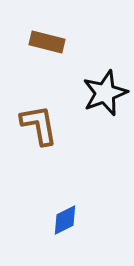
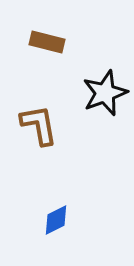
blue diamond: moved 9 px left
